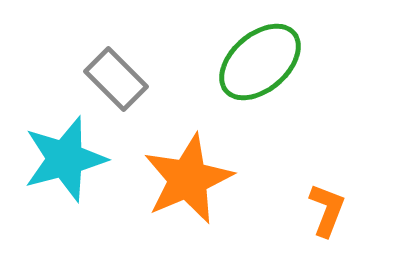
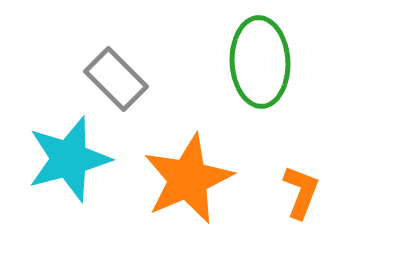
green ellipse: rotated 52 degrees counterclockwise
cyan star: moved 4 px right
orange L-shape: moved 26 px left, 18 px up
